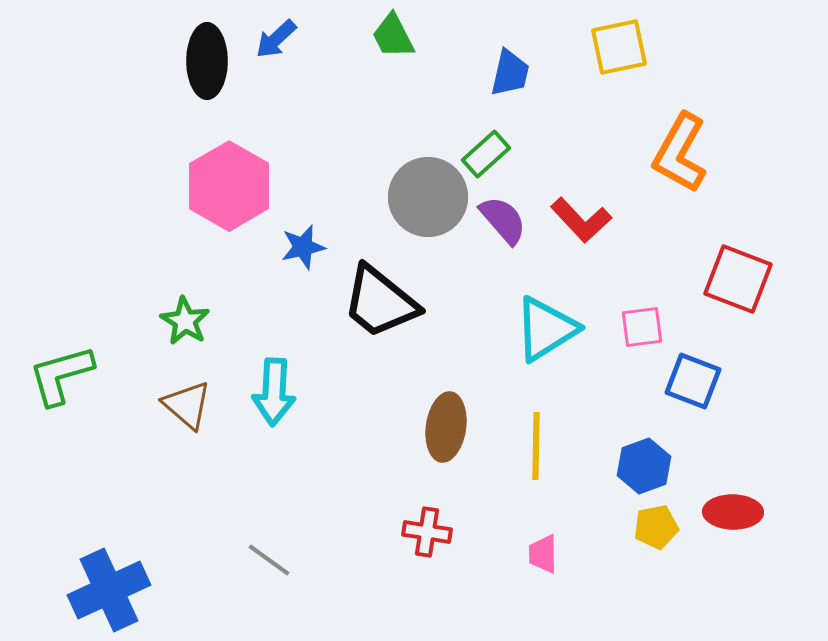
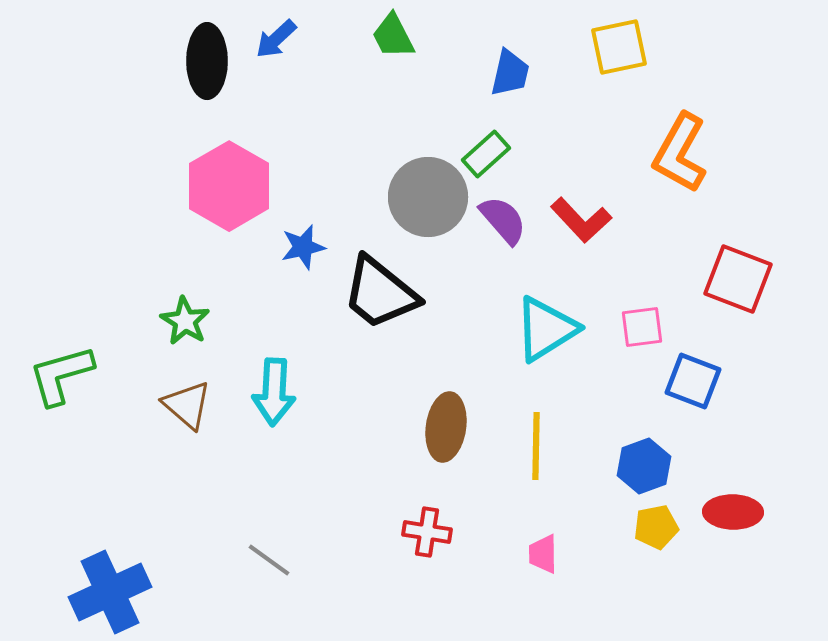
black trapezoid: moved 9 px up
blue cross: moved 1 px right, 2 px down
